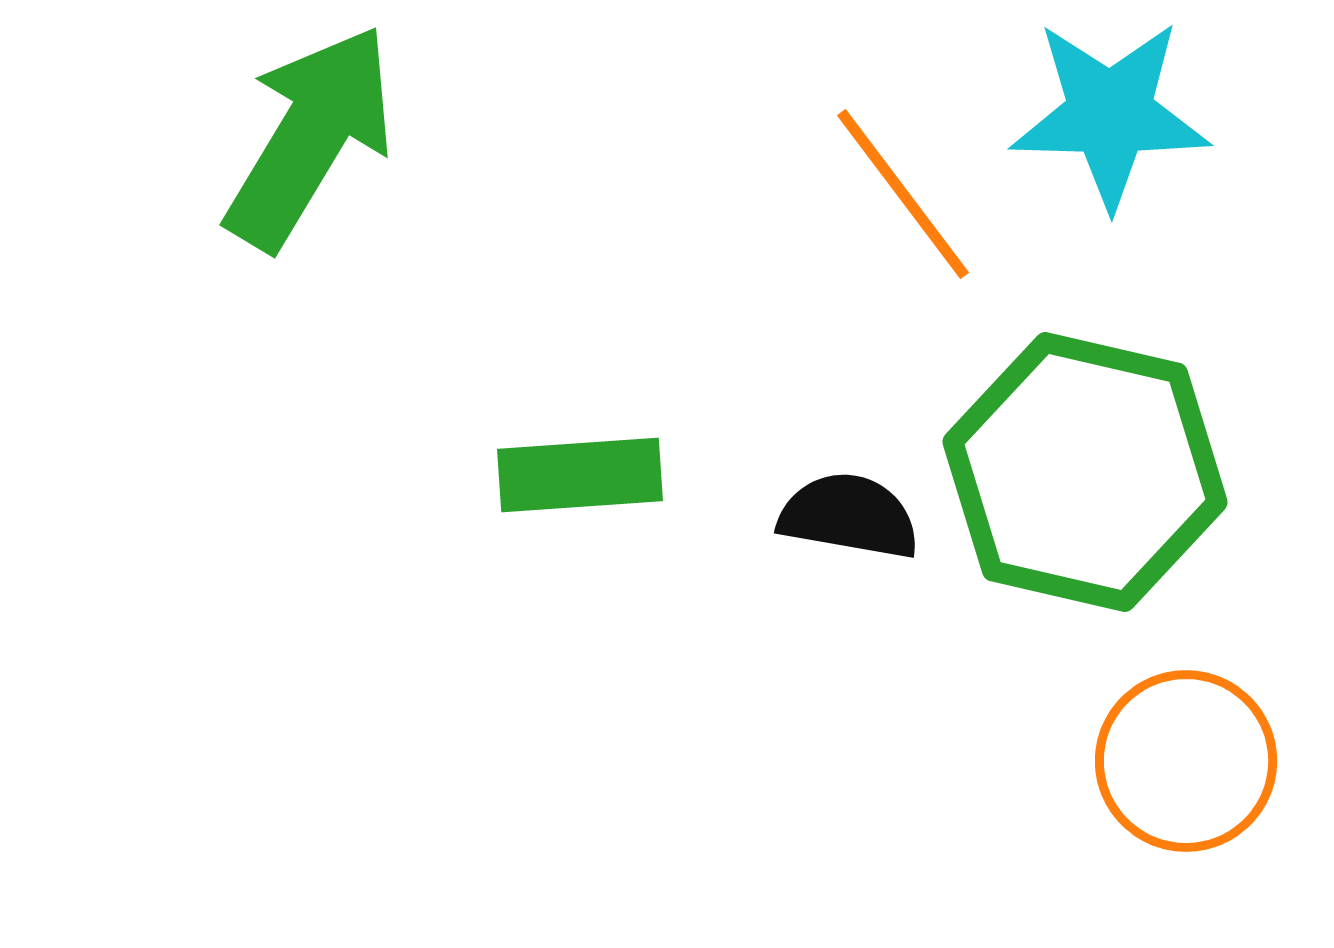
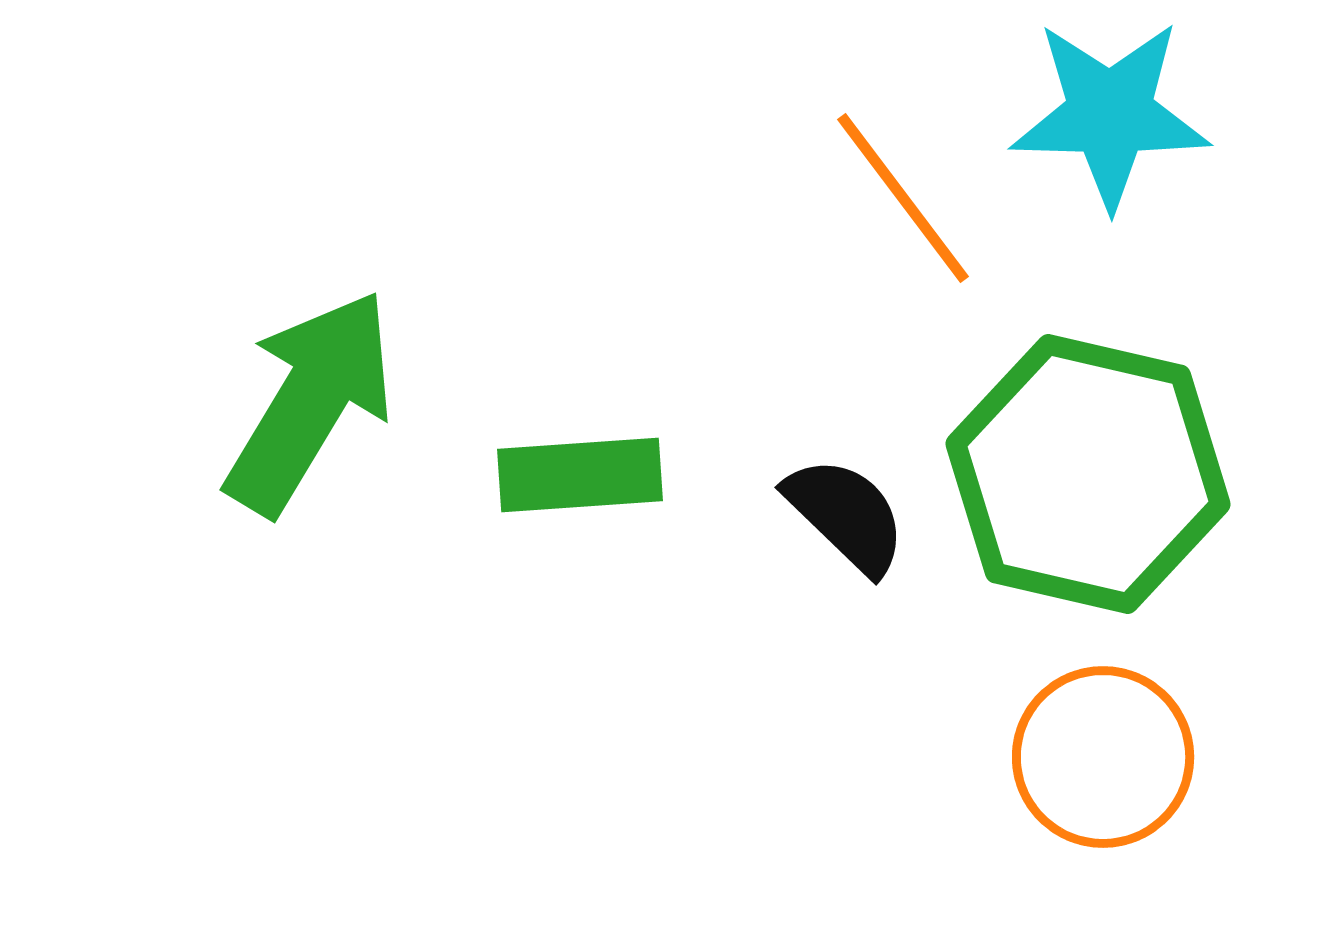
green arrow: moved 265 px down
orange line: moved 4 px down
green hexagon: moved 3 px right, 2 px down
black semicircle: moved 3 px left, 1 px up; rotated 34 degrees clockwise
orange circle: moved 83 px left, 4 px up
